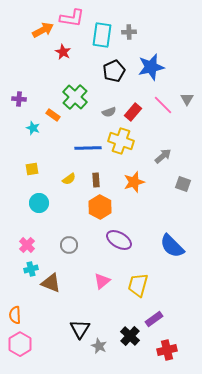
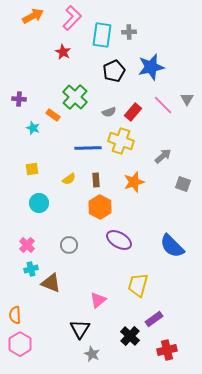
pink L-shape: rotated 55 degrees counterclockwise
orange arrow: moved 10 px left, 14 px up
pink triangle: moved 4 px left, 19 px down
gray star: moved 7 px left, 8 px down
